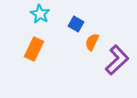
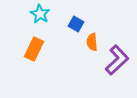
orange semicircle: rotated 30 degrees counterclockwise
